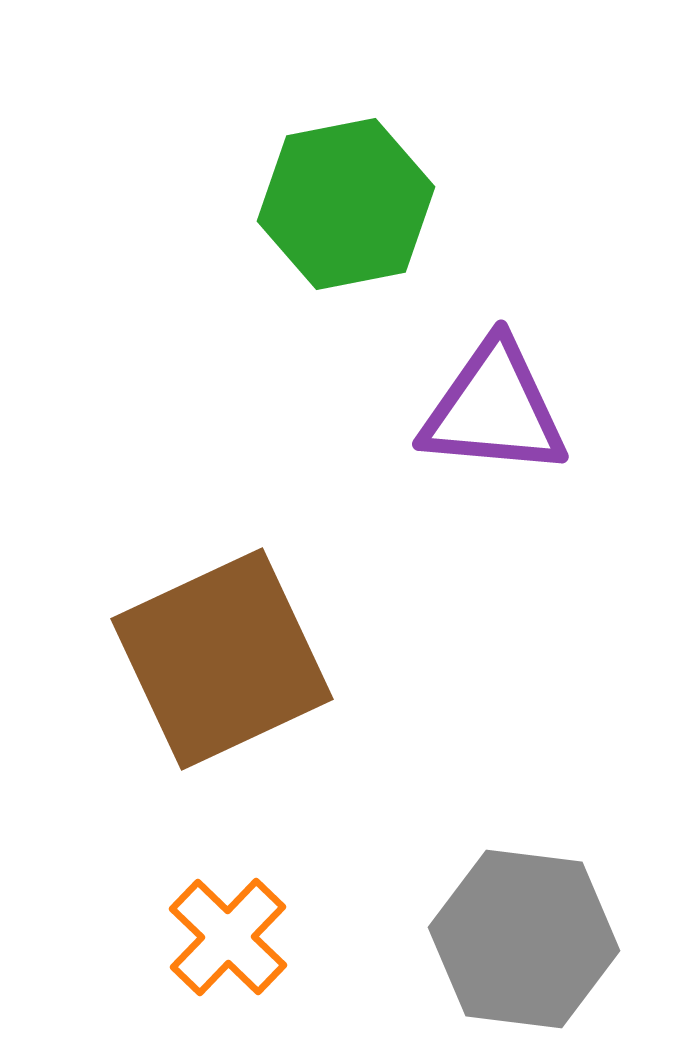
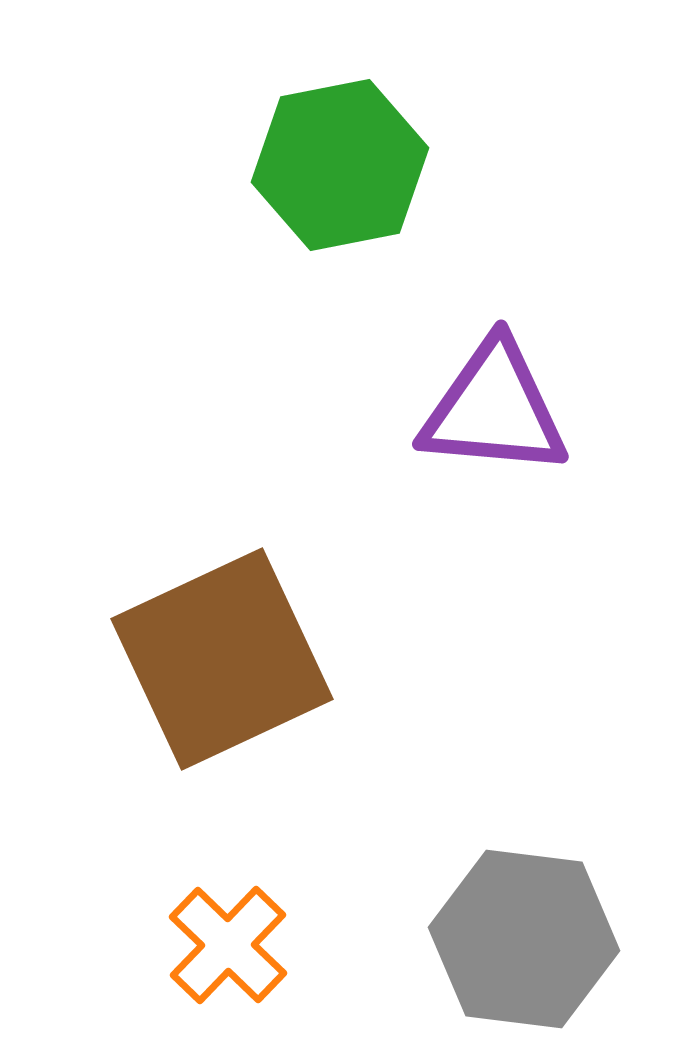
green hexagon: moved 6 px left, 39 px up
orange cross: moved 8 px down
